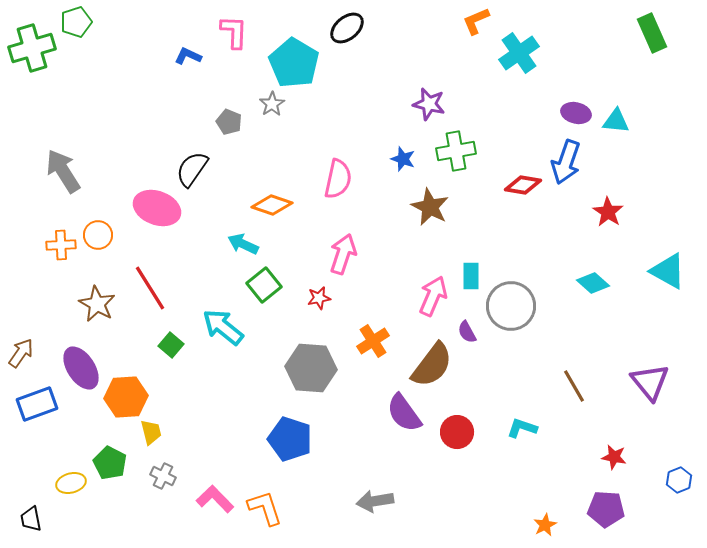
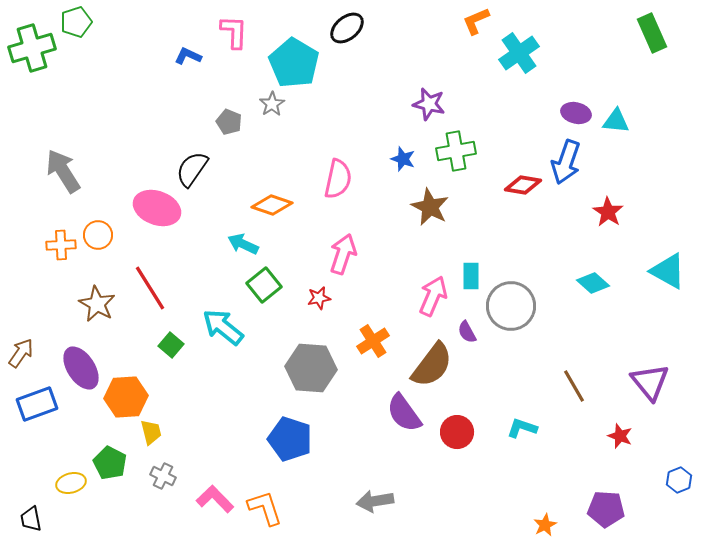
red star at (614, 457): moved 6 px right, 21 px up; rotated 10 degrees clockwise
